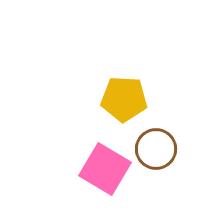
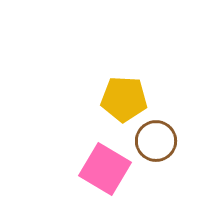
brown circle: moved 8 px up
